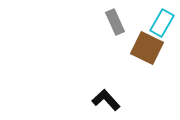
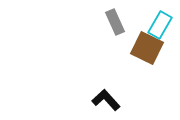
cyan rectangle: moved 2 px left, 2 px down
